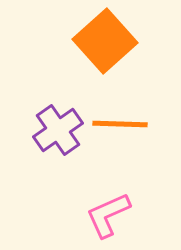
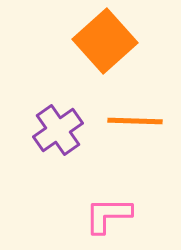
orange line: moved 15 px right, 3 px up
pink L-shape: rotated 24 degrees clockwise
